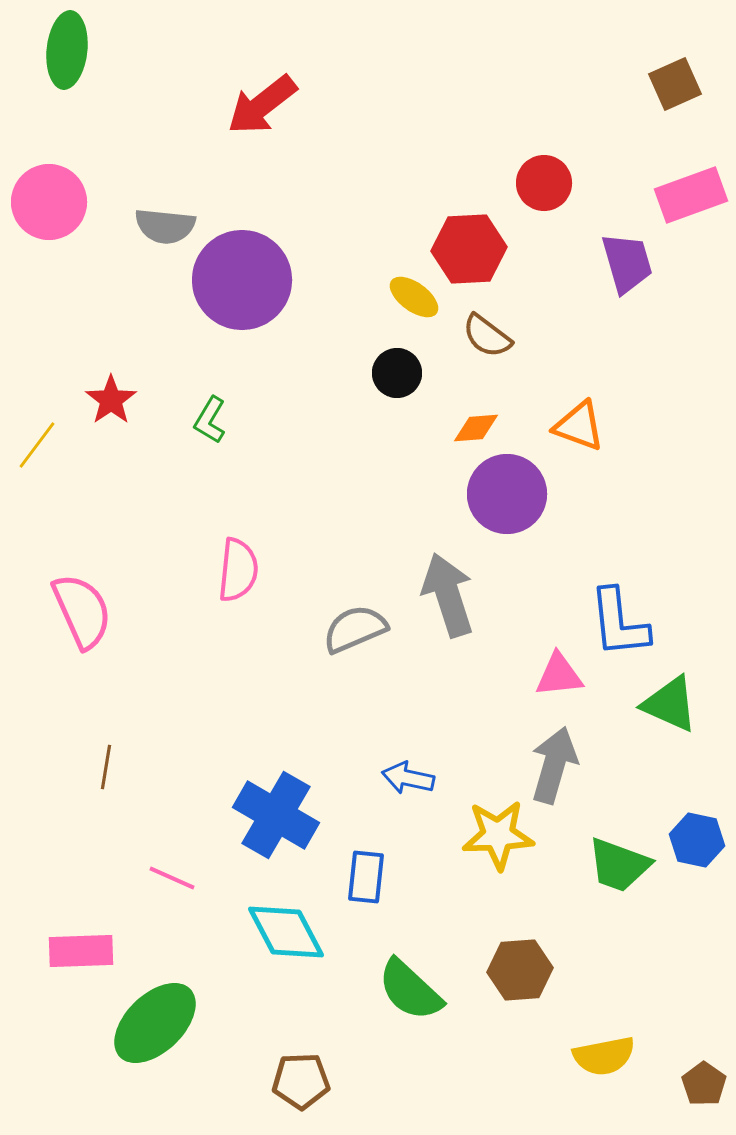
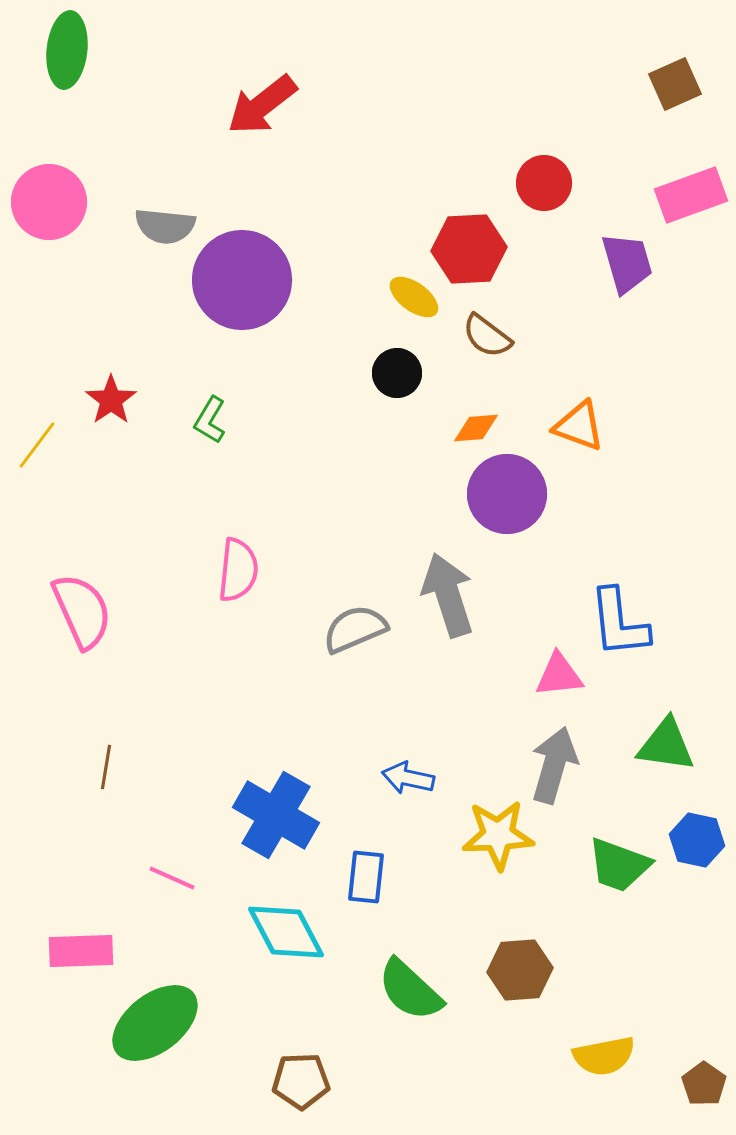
green triangle at (670, 704): moved 4 px left, 41 px down; rotated 16 degrees counterclockwise
green ellipse at (155, 1023): rotated 6 degrees clockwise
